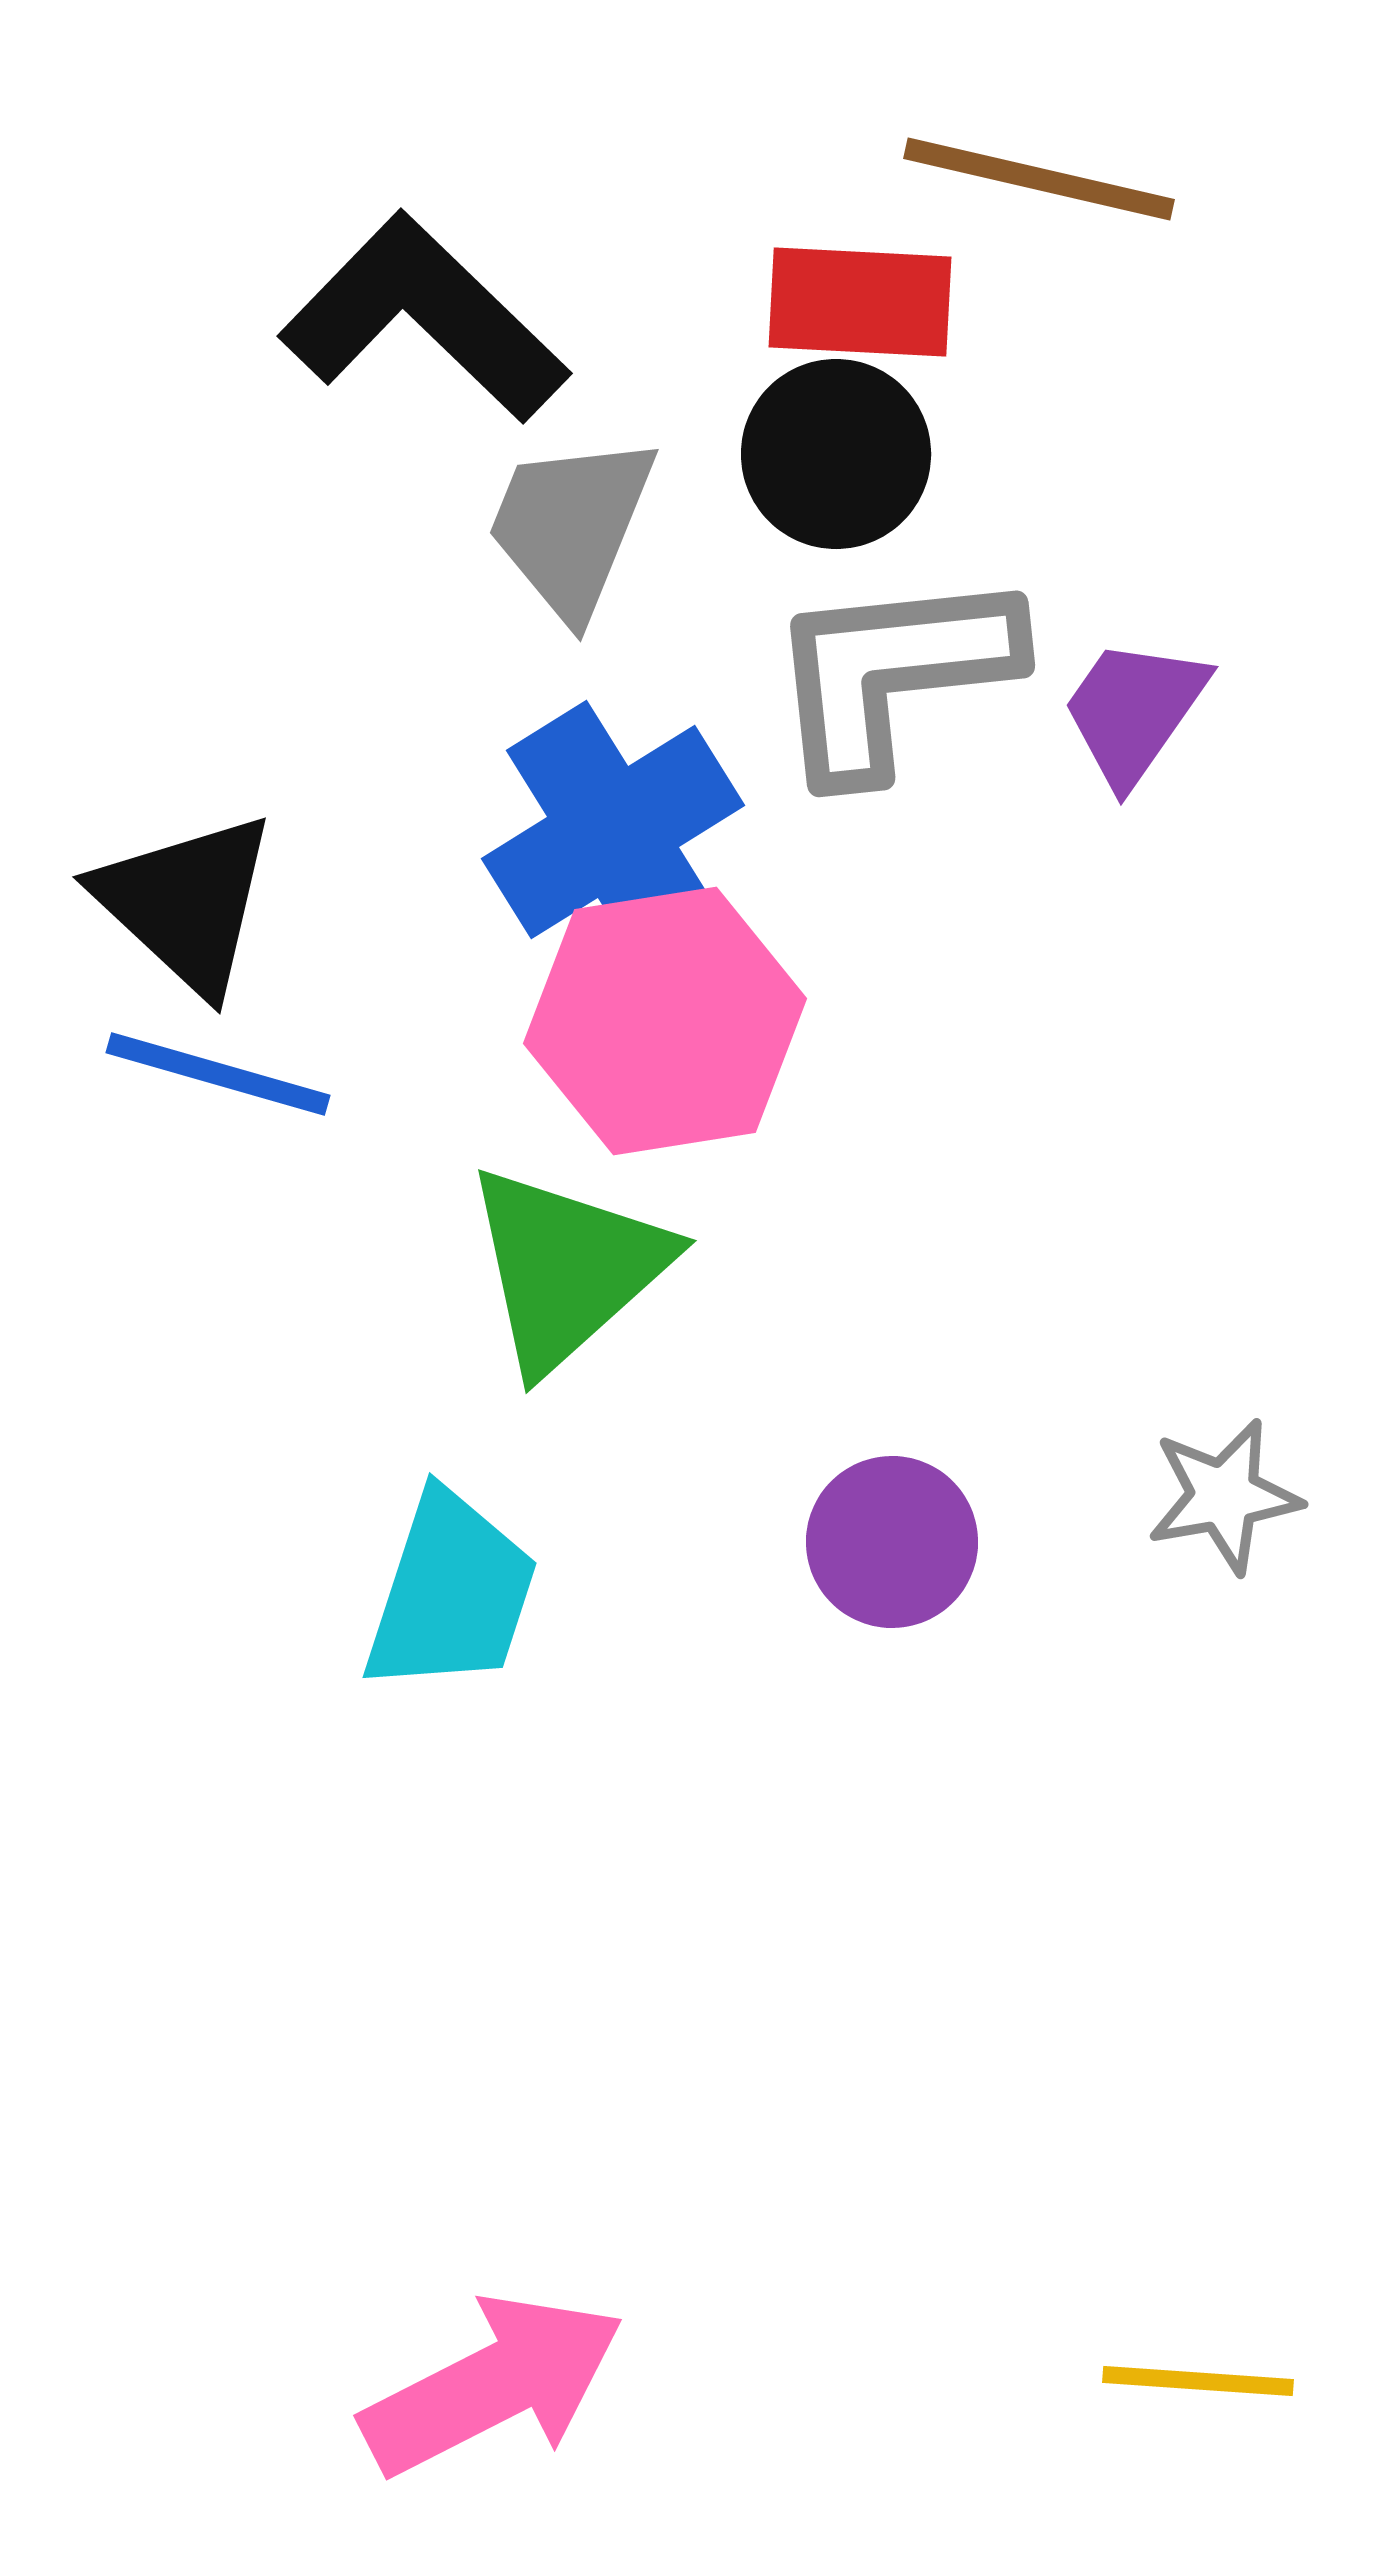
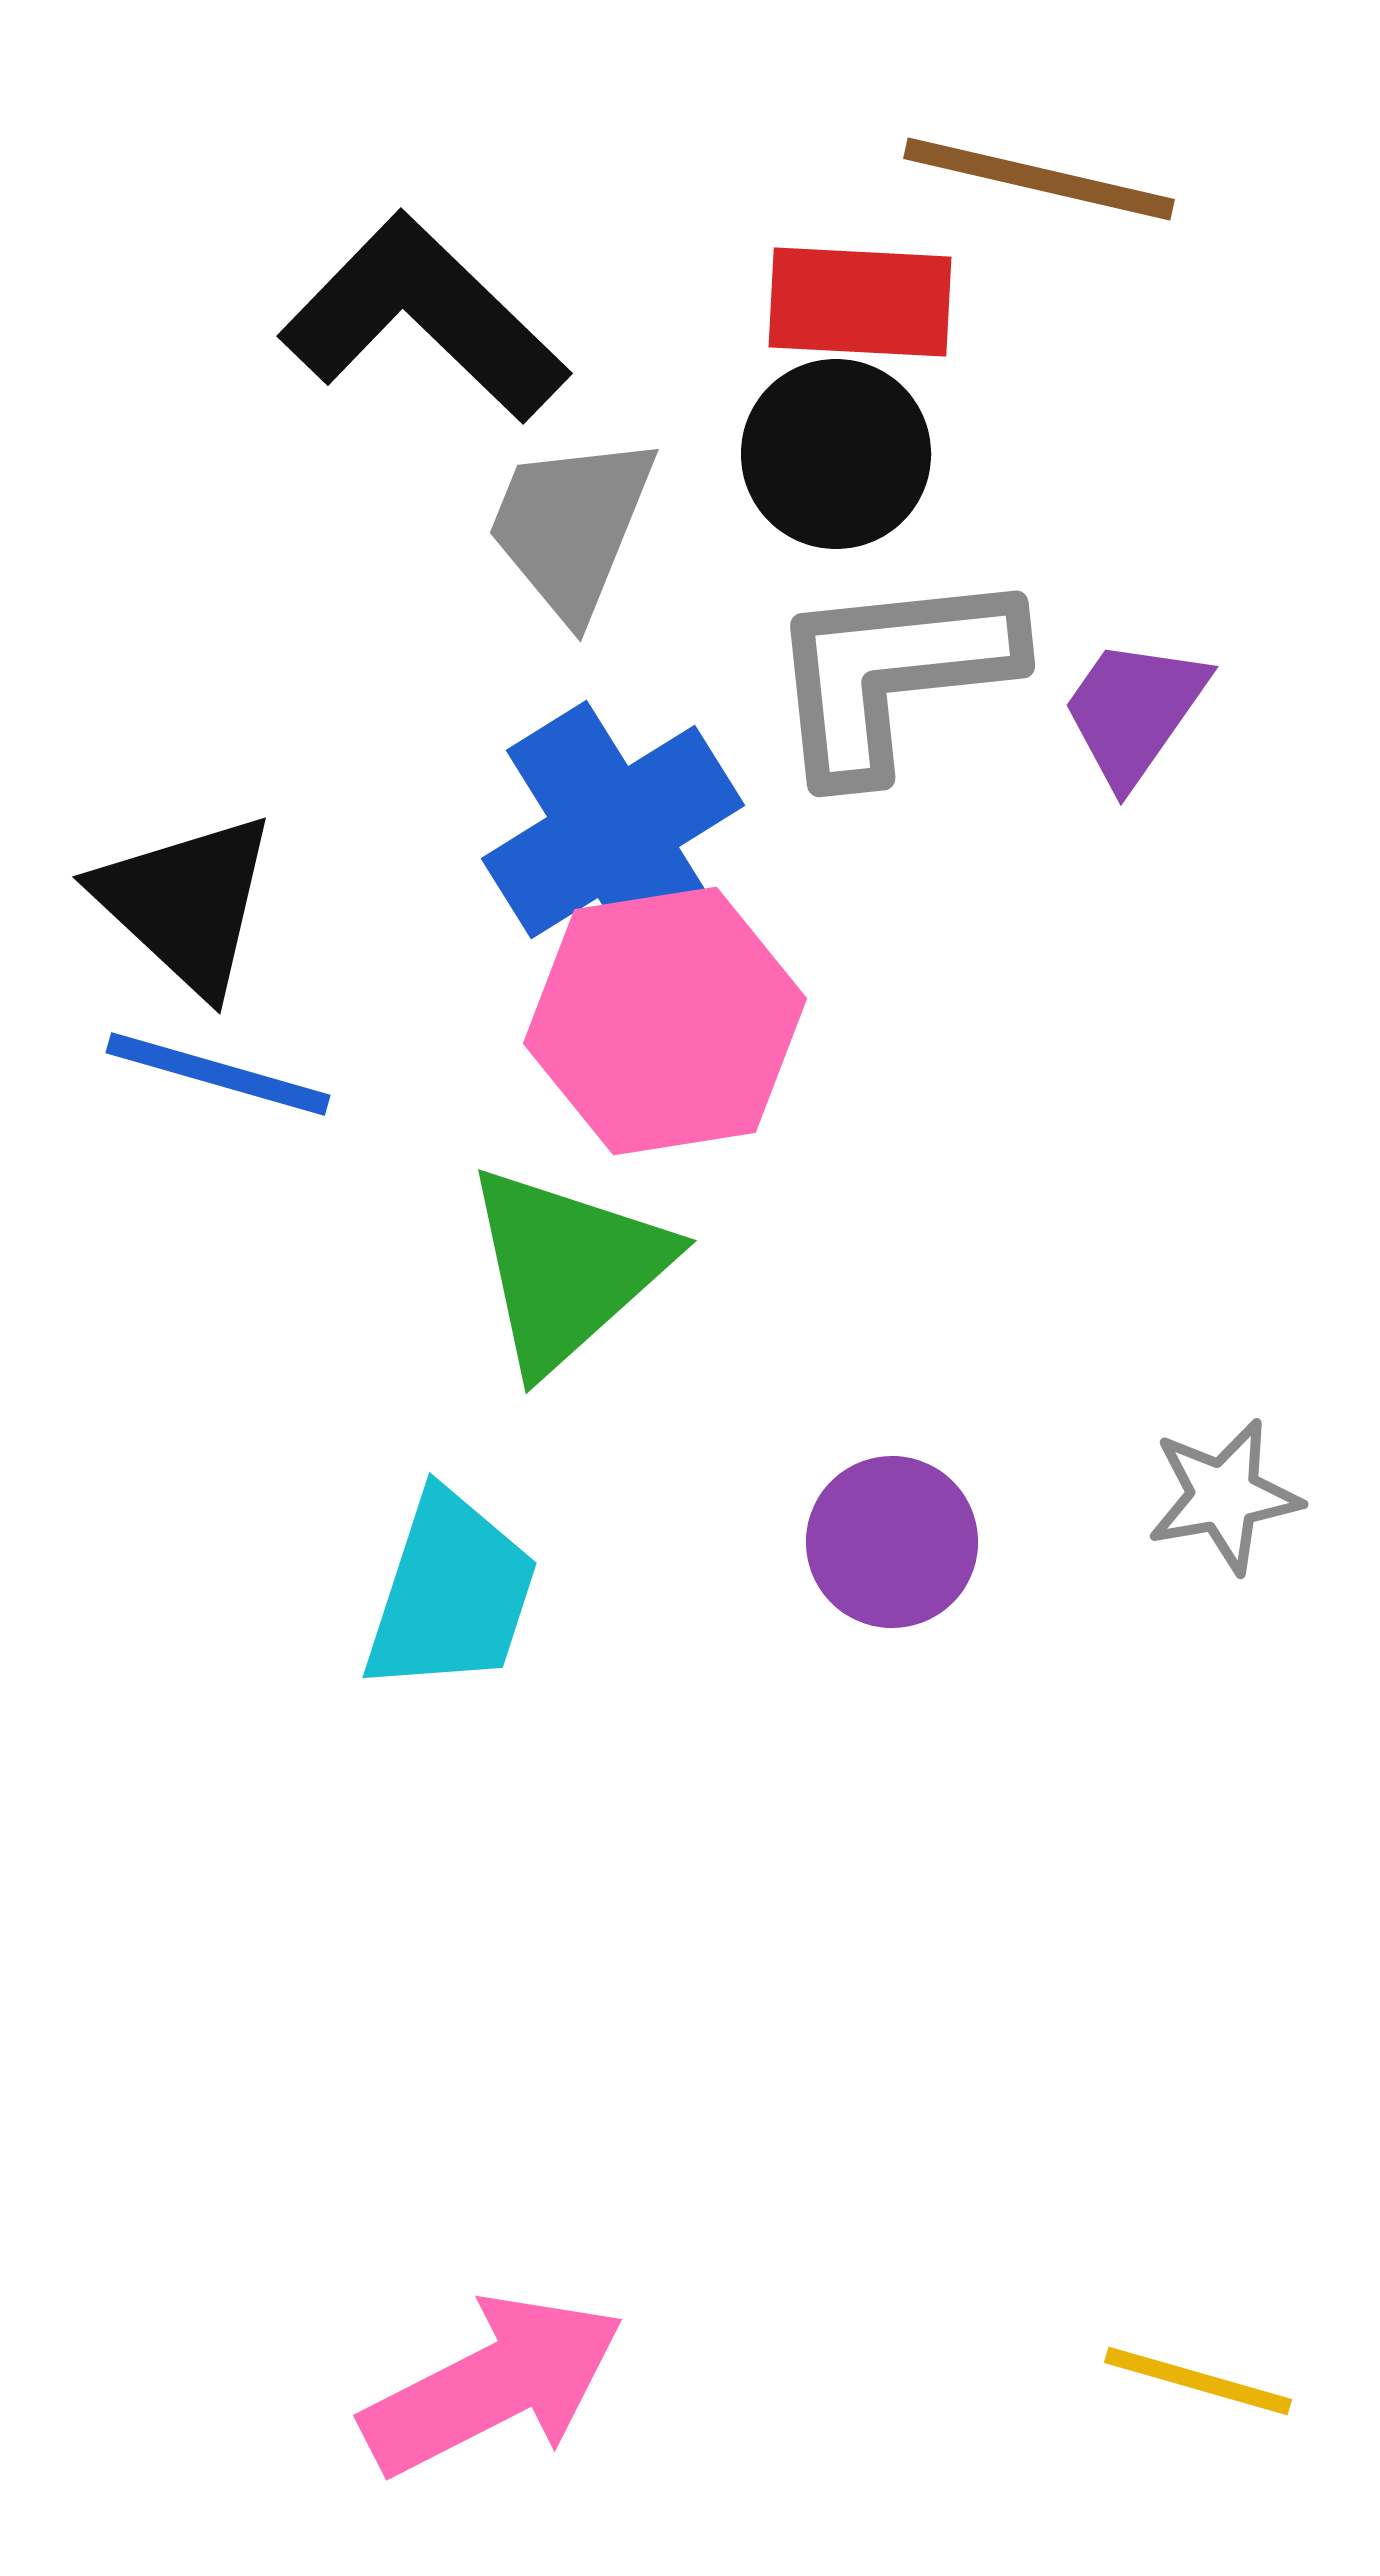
yellow line: rotated 12 degrees clockwise
